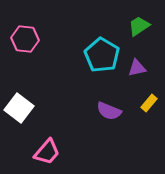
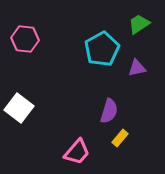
green trapezoid: moved 2 px up
cyan pentagon: moved 6 px up; rotated 12 degrees clockwise
yellow rectangle: moved 29 px left, 35 px down
purple semicircle: rotated 95 degrees counterclockwise
pink trapezoid: moved 30 px right
